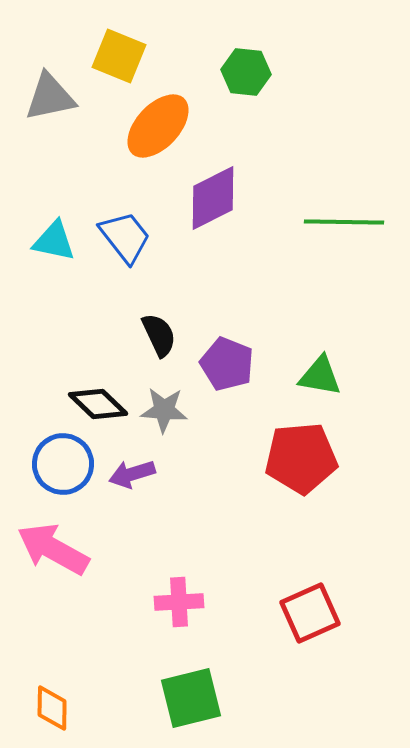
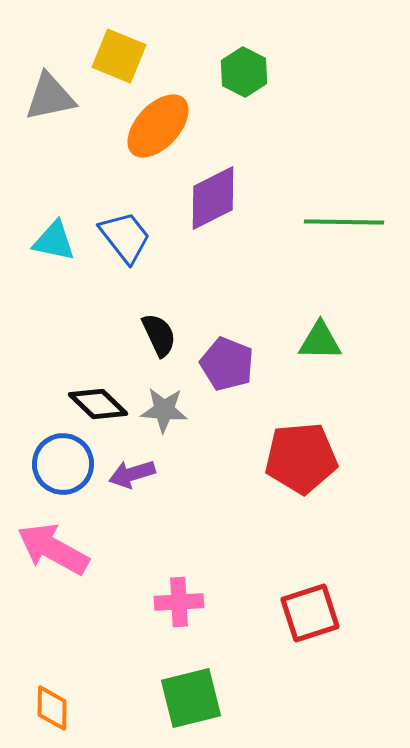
green hexagon: moved 2 px left; rotated 21 degrees clockwise
green triangle: moved 35 px up; rotated 9 degrees counterclockwise
red square: rotated 6 degrees clockwise
